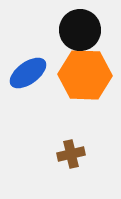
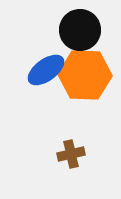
blue ellipse: moved 18 px right, 3 px up
